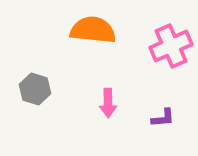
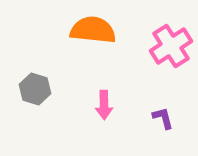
pink cross: rotated 9 degrees counterclockwise
pink arrow: moved 4 px left, 2 px down
purple L-shape: rotated 100 degrees counterclockwise
